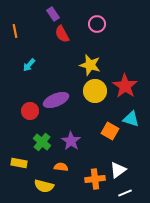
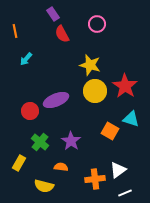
cyan arrow: moved 3 px left, 6 px up
green cross: moved 2 px left
yellow rectangle: rotated 70 degrees counterclockwise
